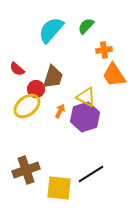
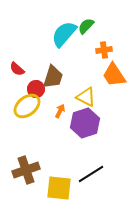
cyan semicircle: moved 13 px right, 4 px down
purple hexagon: moved 6 px down
